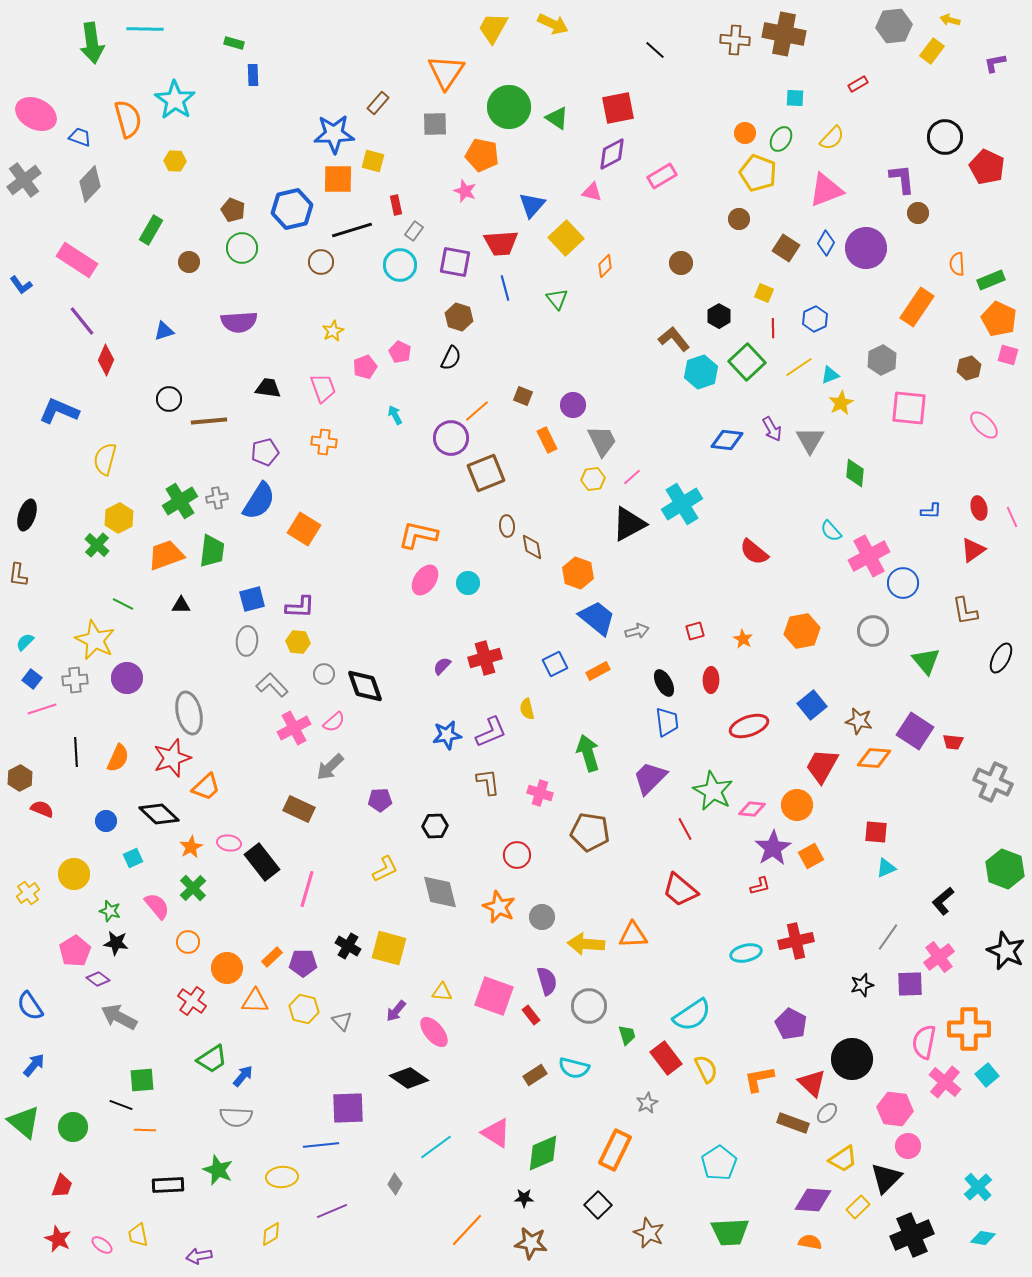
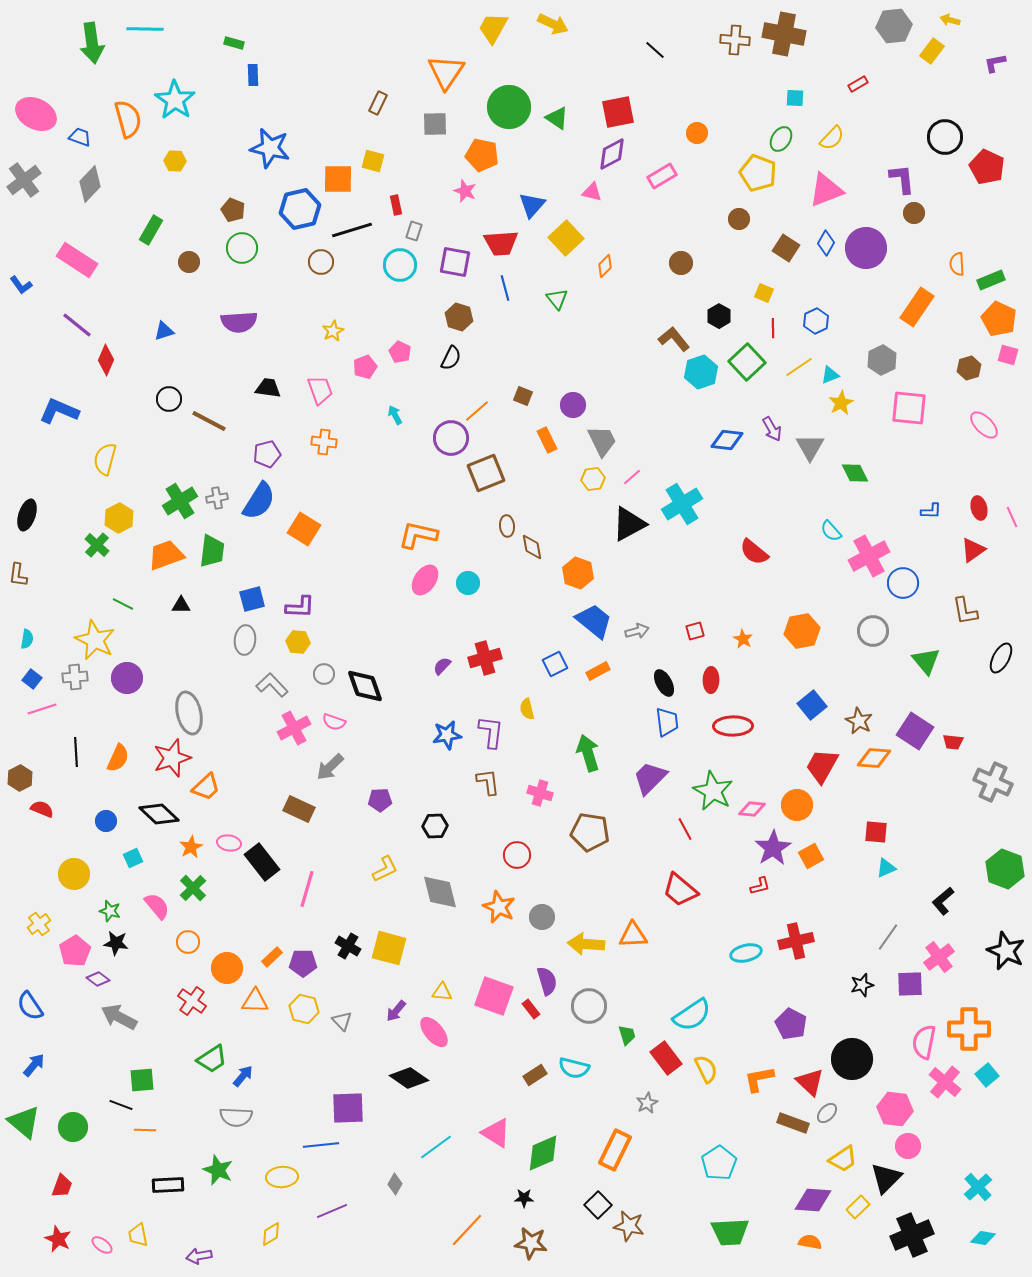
brown rectangle at (378, 103): rotated 15 degrees counterclockwise
red square at (618, 108): moved 4 px down
orange circle at (745, 133): moved 48 px left
blue star at (334, 134): moved 64 px left, 14 px down; rotated 15 degrees clockwise
blue hexagon at (292, 209): moved 8 px right
brown circle at (918, 213): moved 4 px left
gray rectangle at (414, 231): rotated 18 degrees counterclockwise
blue hexagon at (815, 319): moved 1 px right, 2 px down
purple line at (82, 321): moved 5 px left, 4 px down; rotated 12 degrees counterclockwise
pink trapezoid at (323, 388): moved 3 px left, 2 px down
brown line at (209, 421): rotated 33 degrees clockwise
gray triangle at (810, 440): moved 7 px down
purple pentagon at (265, 452): moved 2 px right, 2 px down
green diamond at (855, 473): rotated 32 degrees counterclockwise
blue trapezoid at (597, 618): moved 3 px left, 3 px down
gray ellipse at (247, 641): moved 2 px left, 1 px up
cyan semicircle at (25, 642): moved 2 px right, 3 px up; rotated 144 degrees clockwise
gray cross at (75, 680): moved 3 px up
brown star at (859, 721): rotated 16 degrees clockwise
pink semicircle at (334, 722): rotated 60 degrees clockwise
red ellipse at (749, 726): moved 16 px left; rotated 18 degrees clockwise
purple L-shape at (491, 732): rotated 60 degrees counterclockwise
yellow cross at (28, 893): moved 11 px right, 31 px down
red rectangle at (531, 1015): moved 6 px up
red triangle at (812, 1083): moved 2 px left, 1 px up
brown star at (649, 1233): moved 20 px left, 7 px up; rotated 12 degrees counterclockwise
